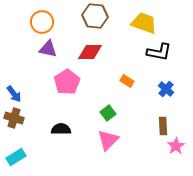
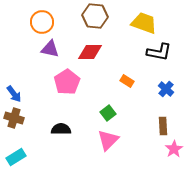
purple triangle: moved 2 px right
pink star: moved 2 px left, 3 px down
